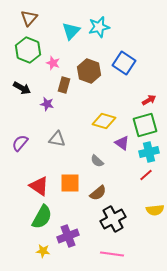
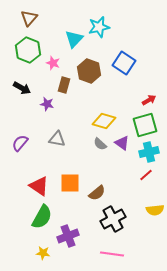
cyan triangle: moved 3 px right, 8 px down
gray semicircle: moved 3 px right, 17 px up
brown semicircle: moved 1 px left
yellow star: moved 2 px down
